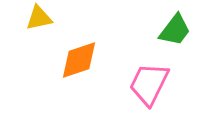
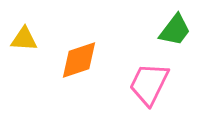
yellow triangle: moved 15 px left, 21 px down; rotated 16 degrees clockwise
